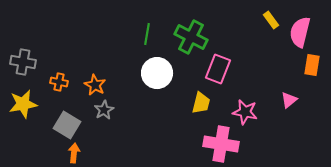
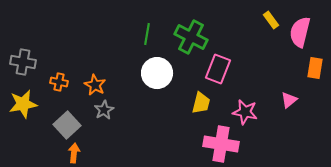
orange rectangle: moved 3 px right, 3 px down
gray square: rotated 16 degrees clockwise
